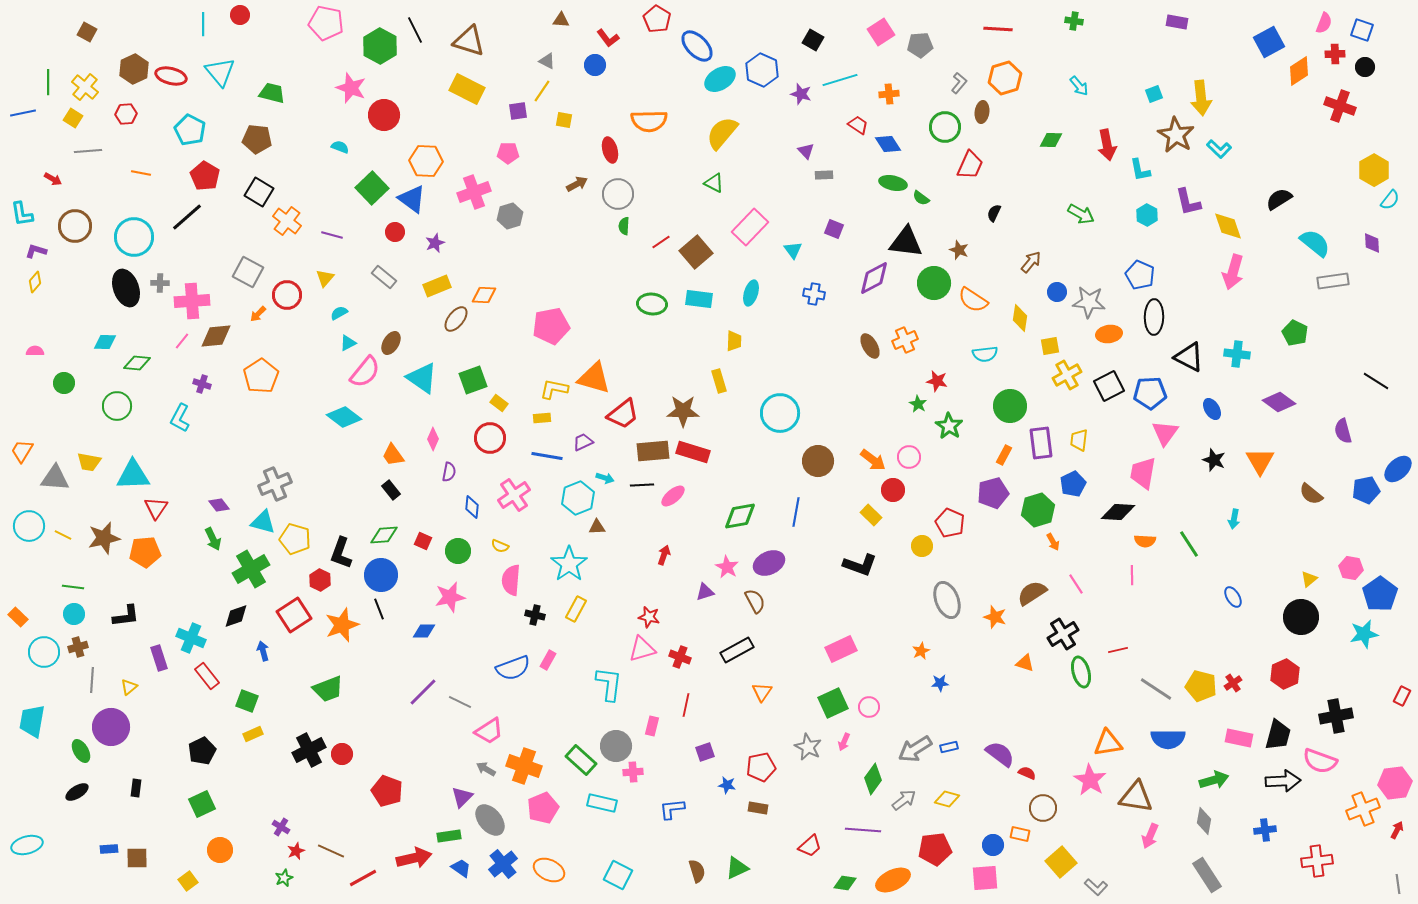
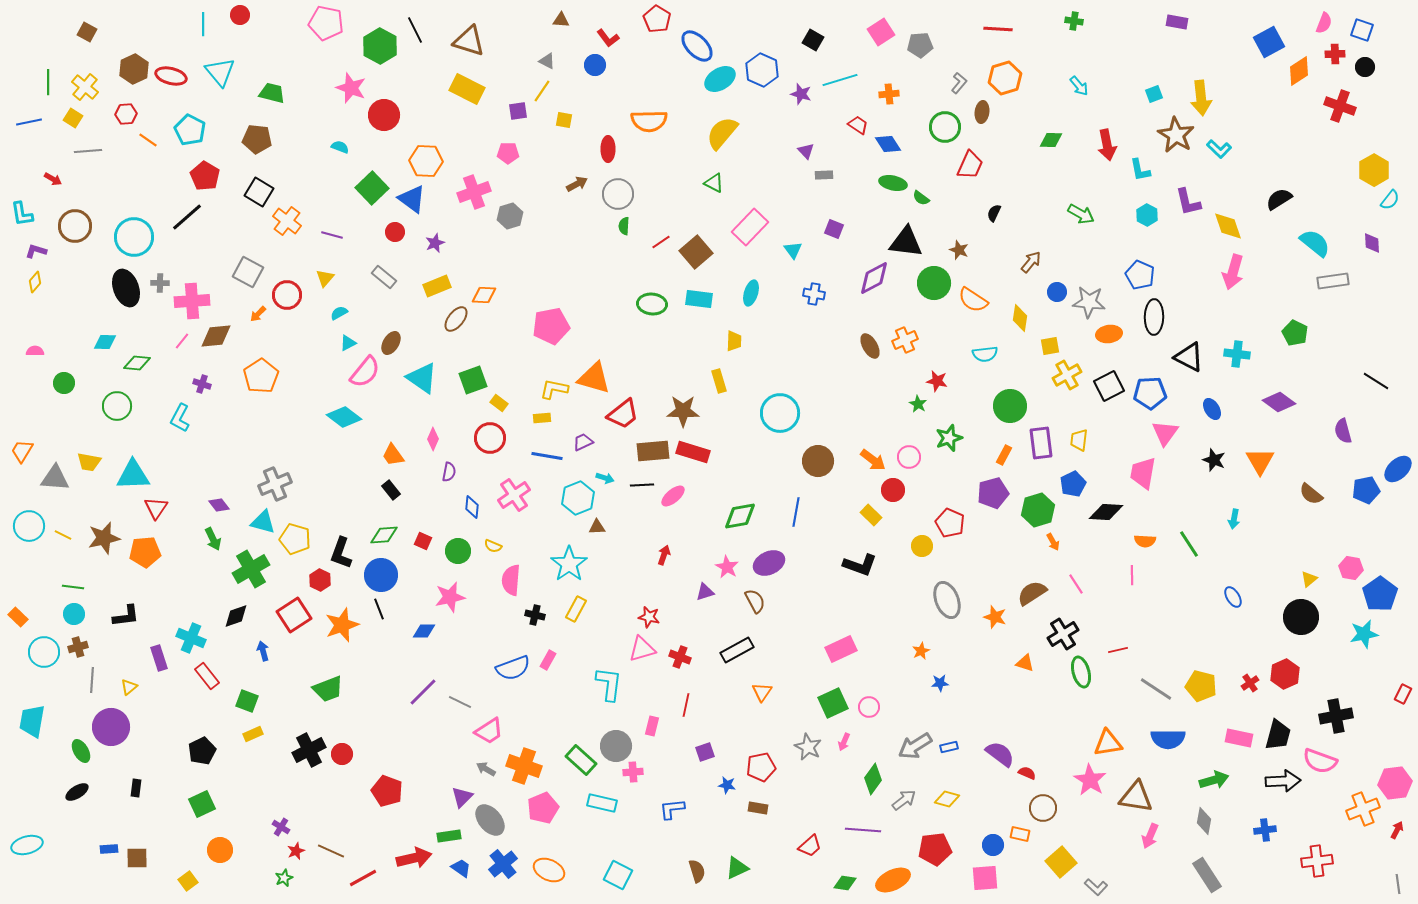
blue line at (23, 113): moved 6 px right, 9 px down
red ellipse at (610, 150): moved 2 px left, 1 px up; rotated 15 degrees clockwise
orange line at (141, 173): moved 7 px right, 33 px up; rotated 24 degrees clockwise
green star at (949, 426): moved 12 px down; rotated 20 degrees clockwise
black diamond at (1118, 512): moved 12 px left
yellow semicircle at (500, 546): moved 7 px left
red cross at (1233, 683): moved 17 px right
red rectangle at (1402, 696): moved 1 px right, 2 px up
gray arrow at (915, 749): moved 3 px up
